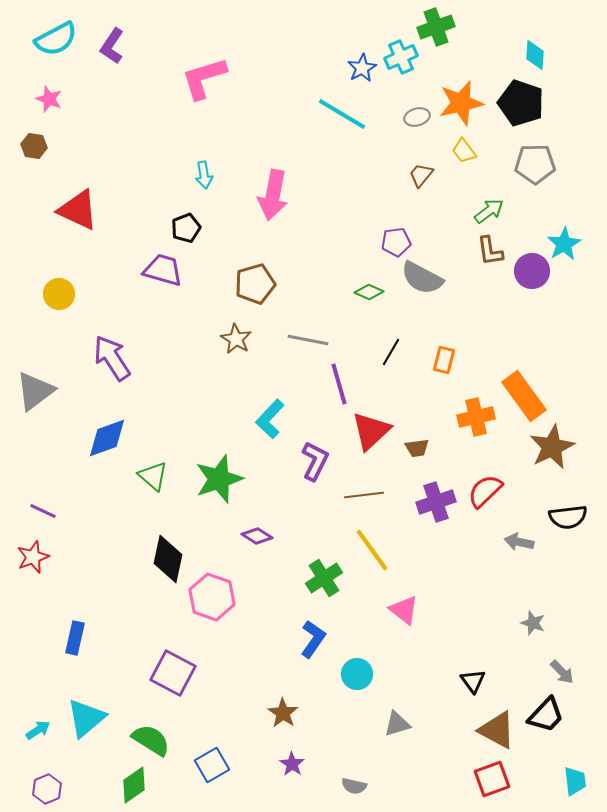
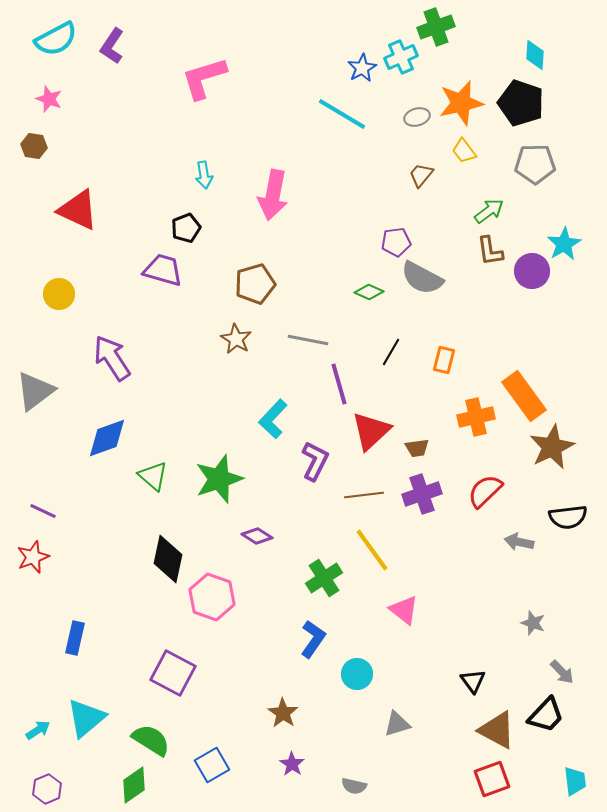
cyan L-shape at (270, 419): moved 3 px right
purple cross at (436, 502): moved 14 px left, 8 px up
